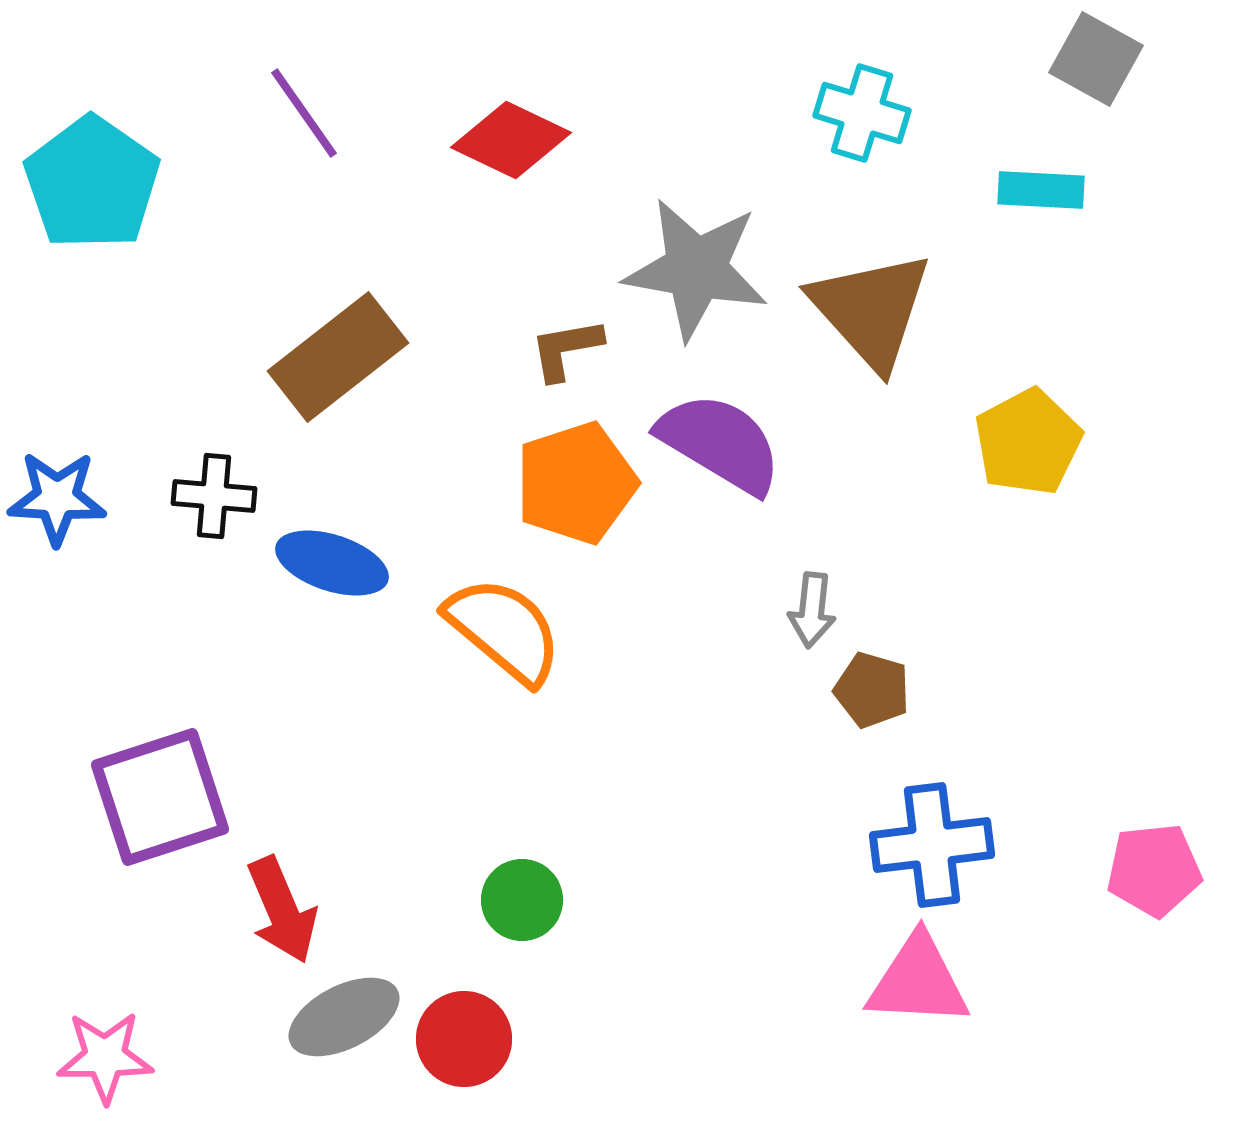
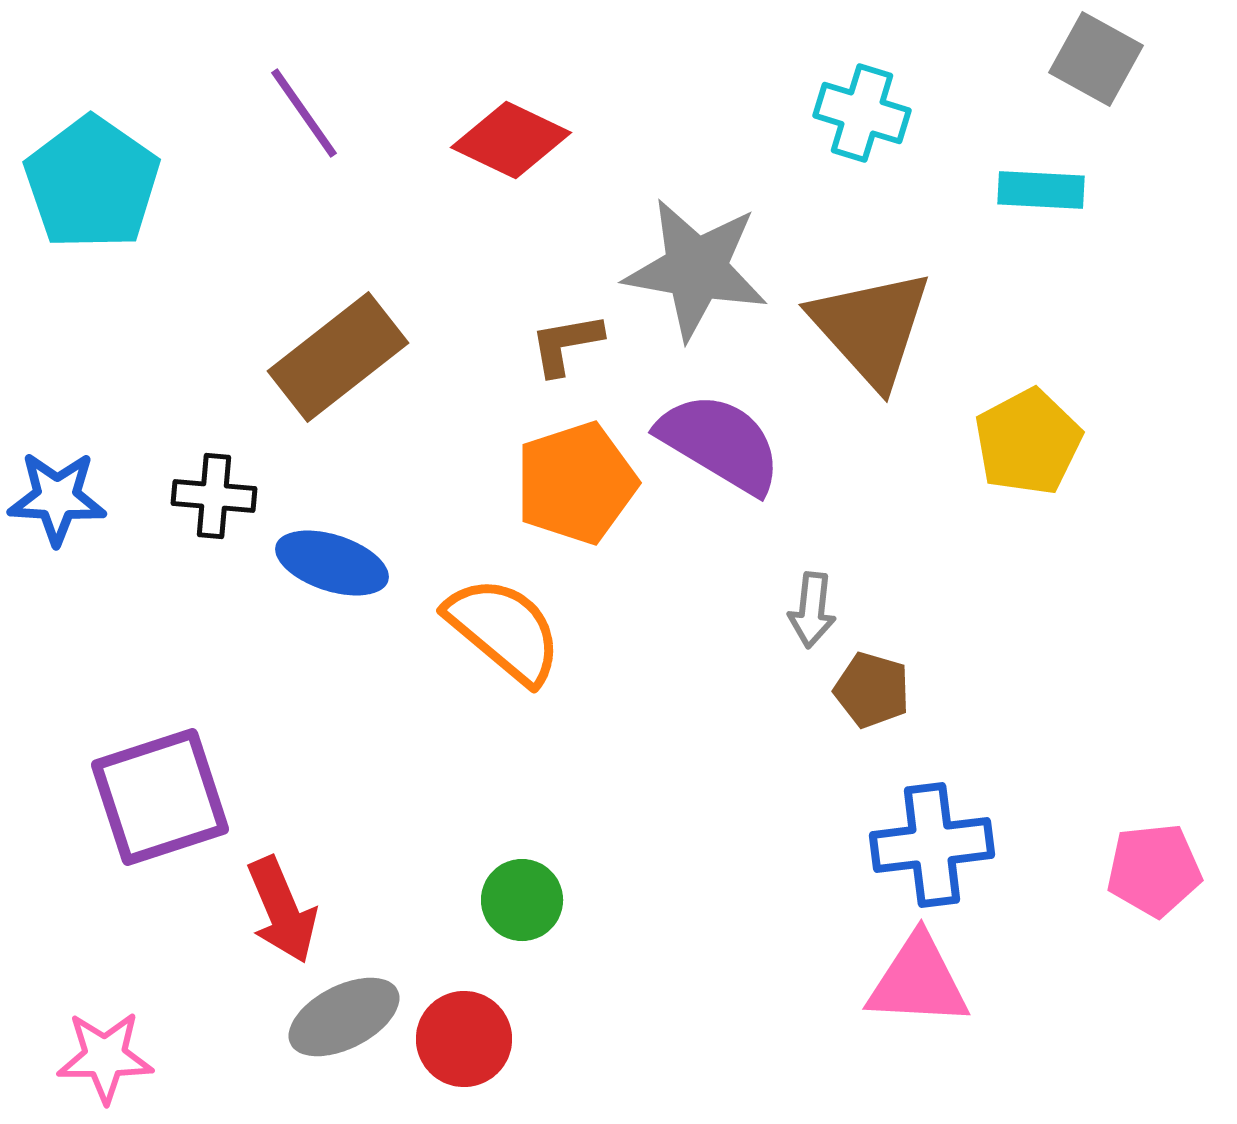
brown triangle: moved 18 px down
brown L-shape: moved 5 px up
